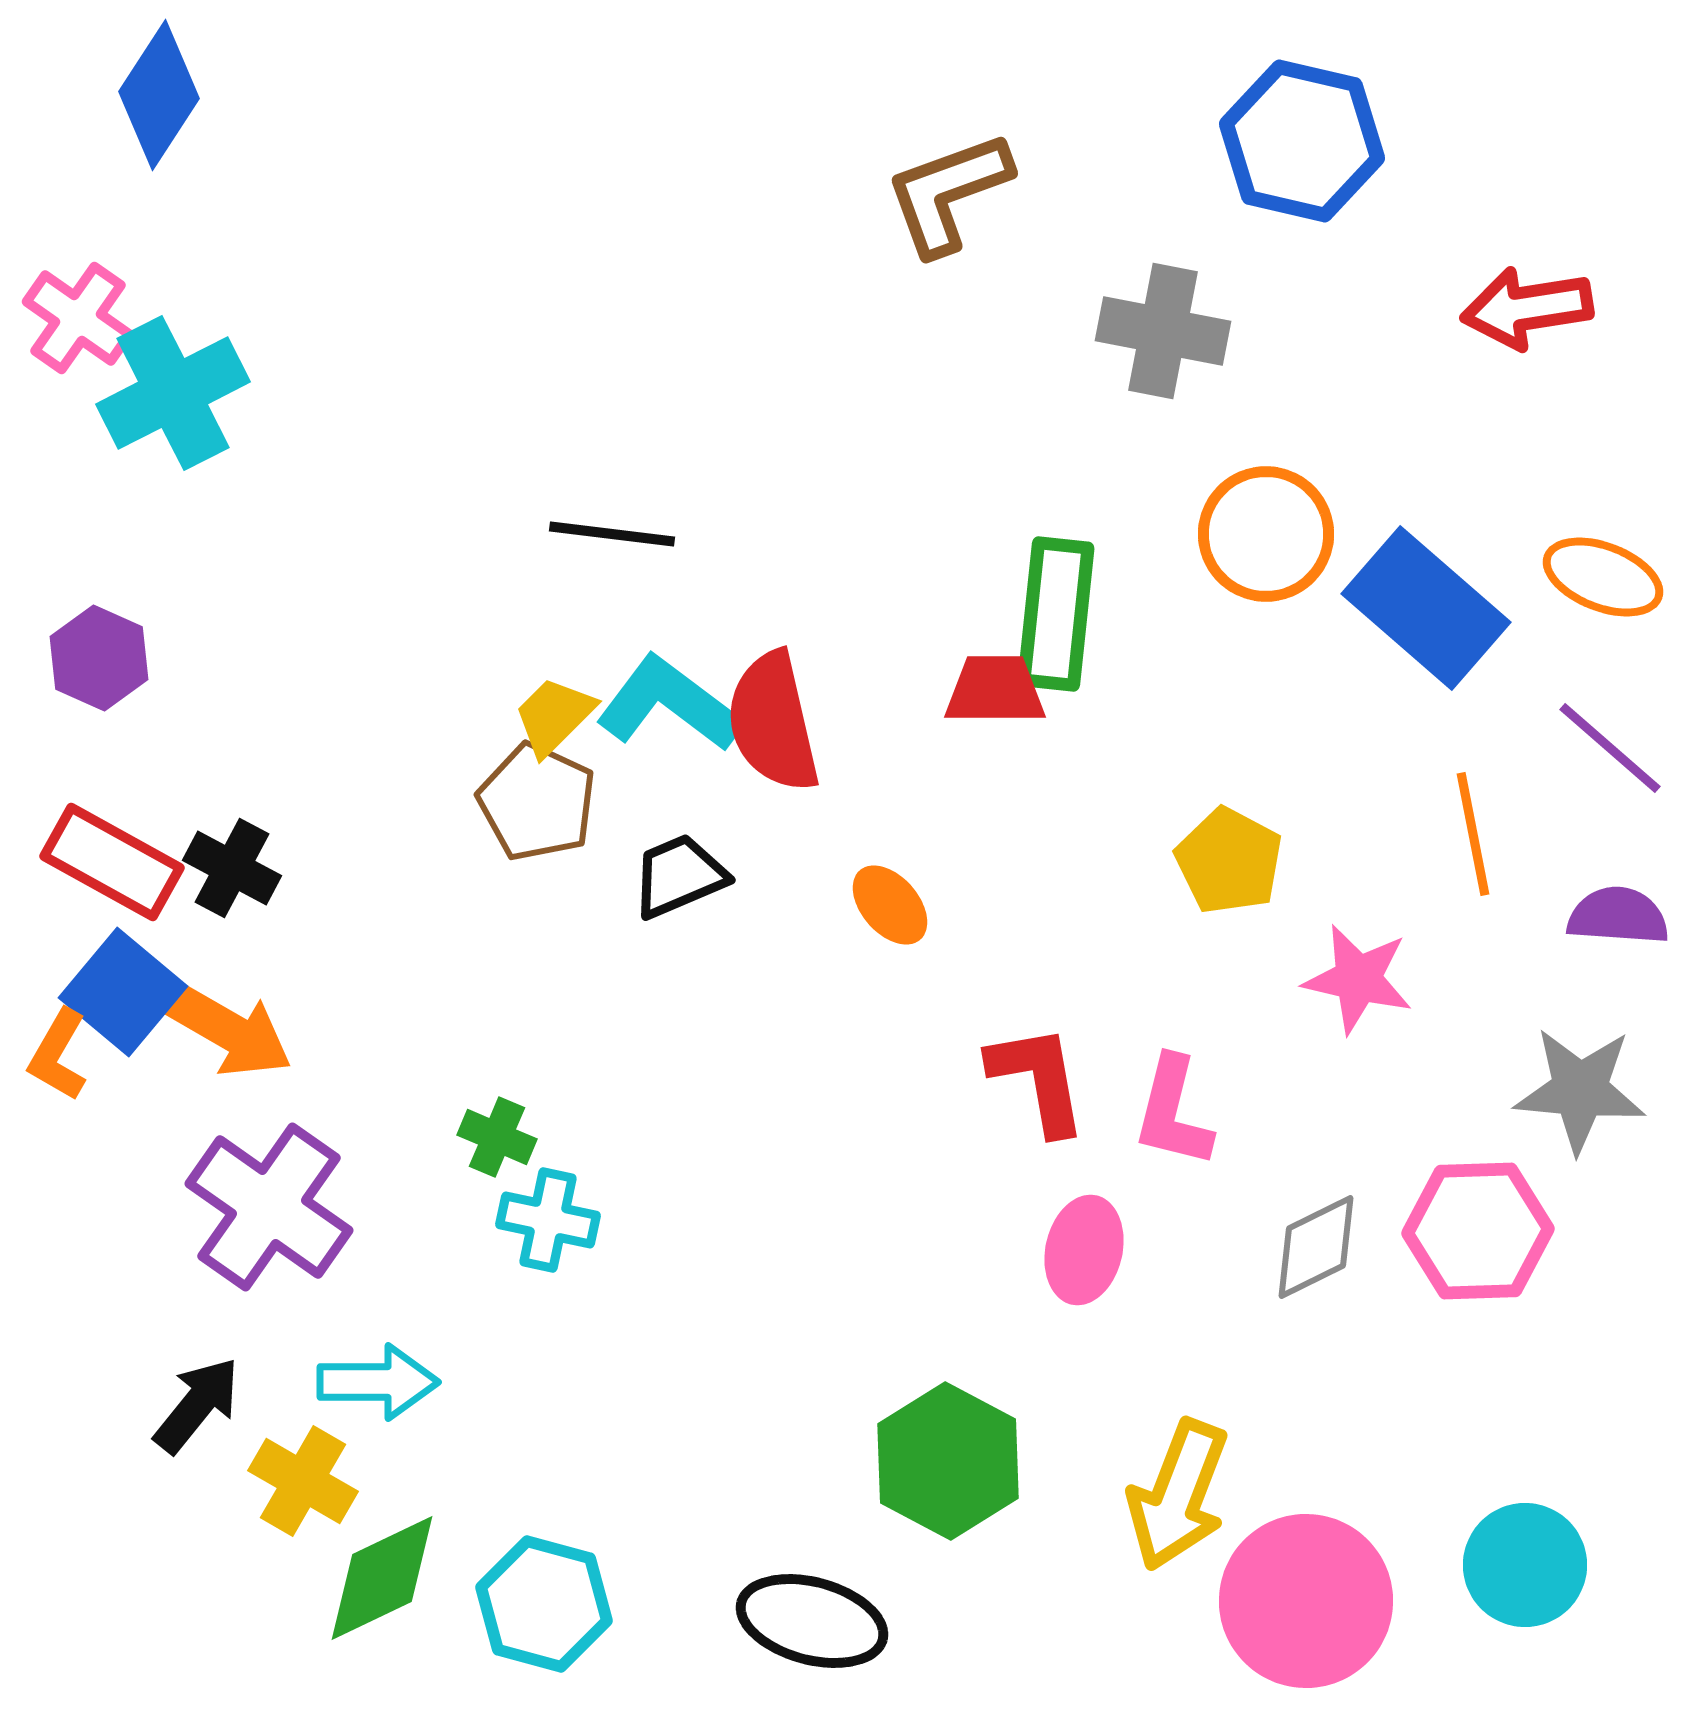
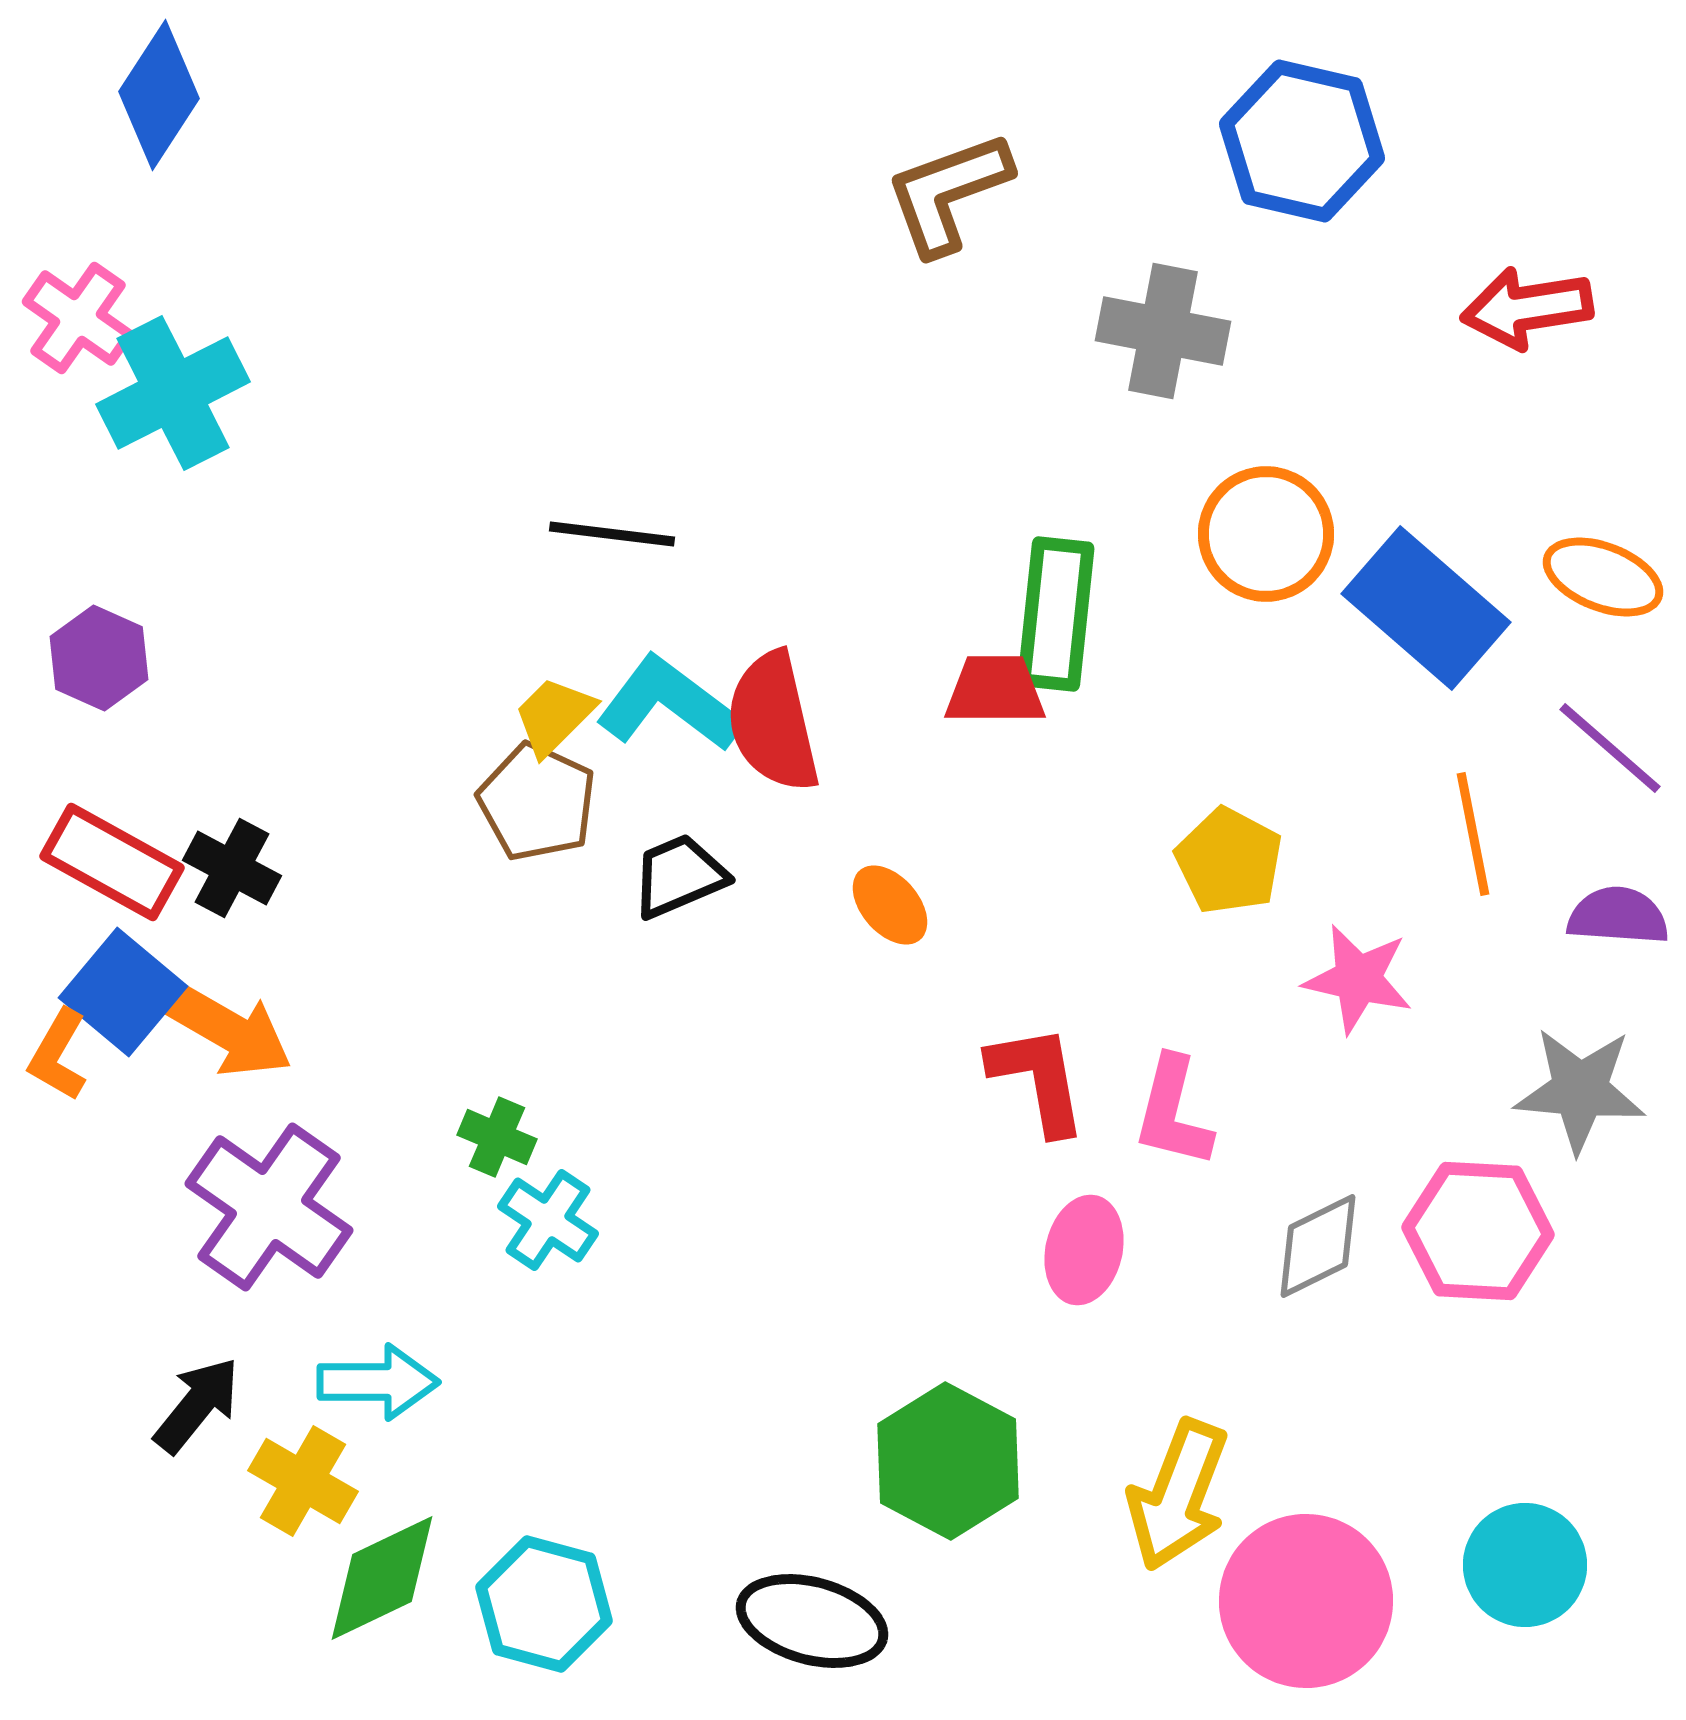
cyan cross at (548, 1220): rotated 22 degrees clockwise
pink hexagon at (1478, 1231): rotated 5 degrees clockwise
gray diamond at (1316, 1247): moved 2 px right, 1 px up
